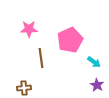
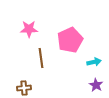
cyan arrow: rotated 48 degrees counterclockwise
purple star: moved 1 px left
